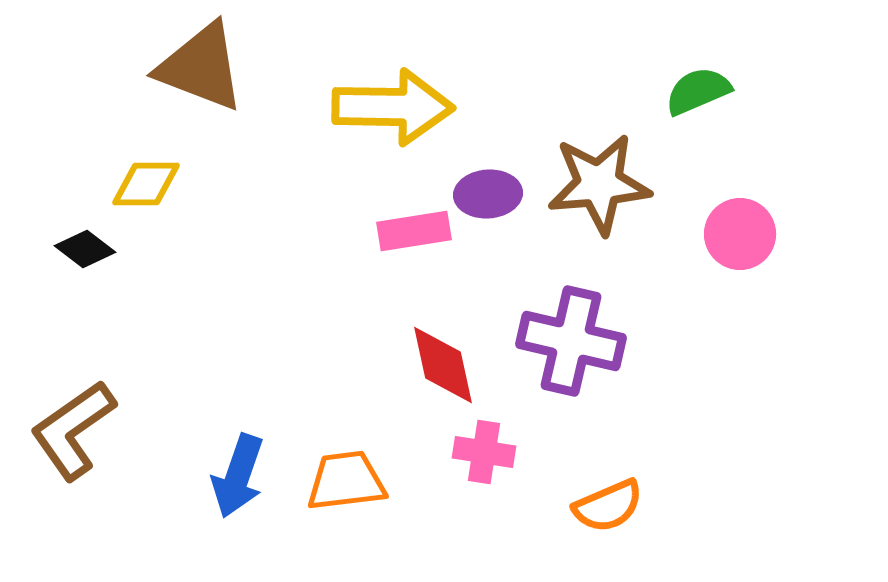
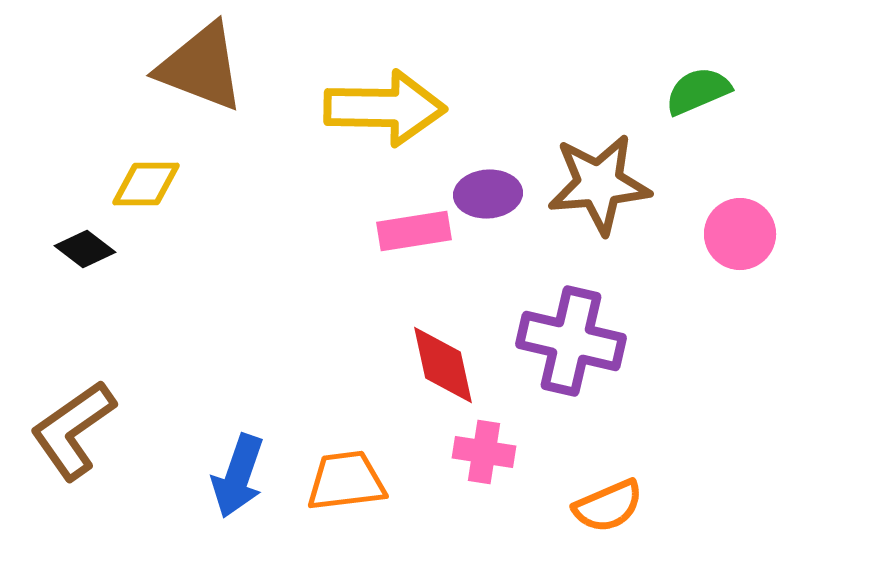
yellow arrow: moved 8 px left, 1 px down
